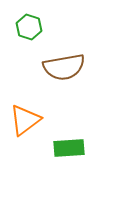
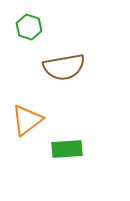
orange triangle: moved 2 px right
green rectangle: moved 2 px left, 1 px down
